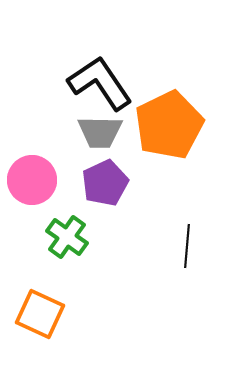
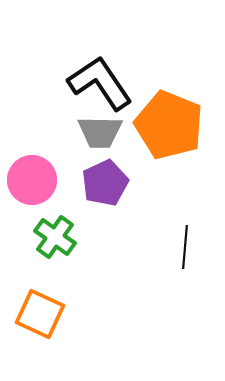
orange pentagon: rotated 24 degrees counterclockwise
green cross: moved 12 px left
black line: moved 2 px left, 1 px down
